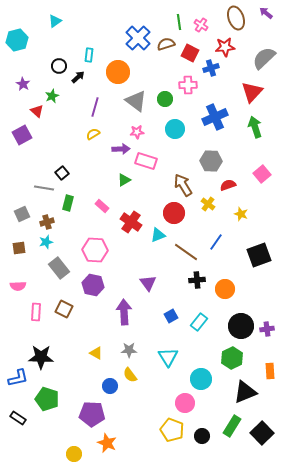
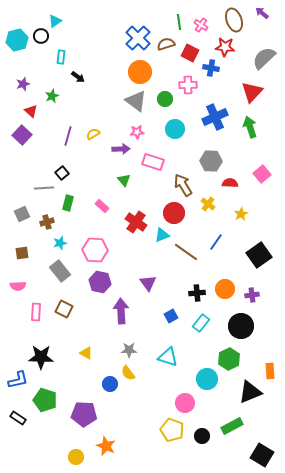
purple arrow at (266, 13): moved 4 px left
brown ellipse at (236, 18): moved 2 px left, 2 px down
red star at (225, 47): rotated 12 degrees clockwise
cyan rectangle at (89, 55): moved 28 px left, 2 px down
black circle at (59, 66): moved 18 px left, 30 px up
blue cross at (211, 68): rotated 28 degrees clockwise
orange circle at (118, 72): moved 22 px right
black arrow at (78, 77): rotated 80 degrees clockwise
purple star at (23, 84): rotated 24 degrees clockwise
purple line at (95, 107): moved 27 px left, 29 px down
red triangle at (37, 111): moved 6 px left
green arrow at (255, 127): moved 5 px left
purple square at (22, 135): rotated 18 degrees counterclockwise
pink rectangle at (146, 161): moved 7 px right, 1 px down
green triangle at (124, 180): rotated 40 degrees counterclockwise
red semicircle at (228, 185): moved 2 px right, 2 px up; rotated 21 degrees clockwise
gray line at (44, 188): rotated 12 degrees counterclockwise
yellow star at (241, 214): rotated 24 degrees clockwise
red cross at (131, 222): moved 5 px right
cyan triangle at (158, 235): moved 4 px right
cyan star at (46, 242): moved 14 px right, 1 px down
brown square at (19, 248): moved 3 px right, 5 px down
black square at (259, 255): rotated 15 degrees counterclockwise
gray rectangle at (59, 268): moved 1 px right, 3 px down
black cross at (197, 280): moved 13 px down
purple hexagon at (93, 285): moved 7 px right, 3 px up
purple arrow at (124, 312): moved 3 px left, 1 px up
cyan rectangle at (199, 322): moved 2 px right, 1 px down
purple cross at (267, 329): moved 15 px left, 34 px up
yellow triangle at (96, 353): moved 10 px left
cyan triangle at (168, 357): rotated 40 degrees counterclockwise
green hexagon at (232, 358): moved 3 px left, 1 px down
yellow semicircle at (130, 375): moved 2 px left, 2 px up
blue L-shape at (18, 378): moved 2 px down
cyan circle at (201, 379): moved 6 px right
blue circle at (110, 386): moved 2 px up
black triangle at (245, 392): moved 5 px right
green pentagon at (47, 399): moved 2 px left, 1 px down
purple pentagon at (92, 414): moved 8 px left
green rectangle at (232, 426): rotated 30 degrees clockwise
black square at (262, 433): moved 22 px down; rotated 15 degrees counterclockwise
orange star at (107, 443): moved 1 px left, 3 px down
yellow circle at (74, 454): moved 2 px right, 3 px down
